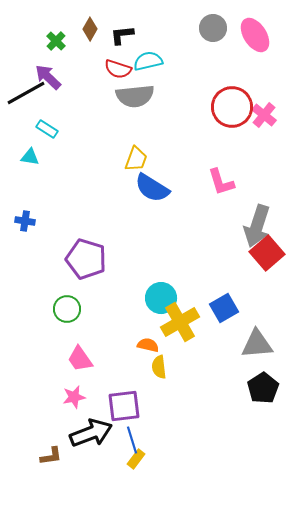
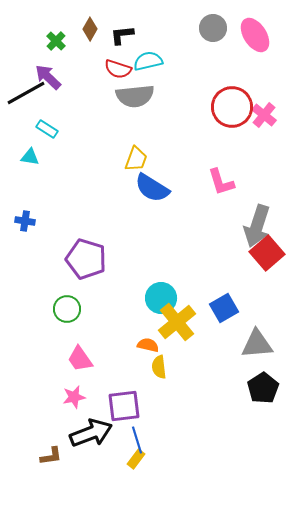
yellow cross: moved 3 px left; rotated 9 degrees counterclockwise
blue line: moved 5 px right
